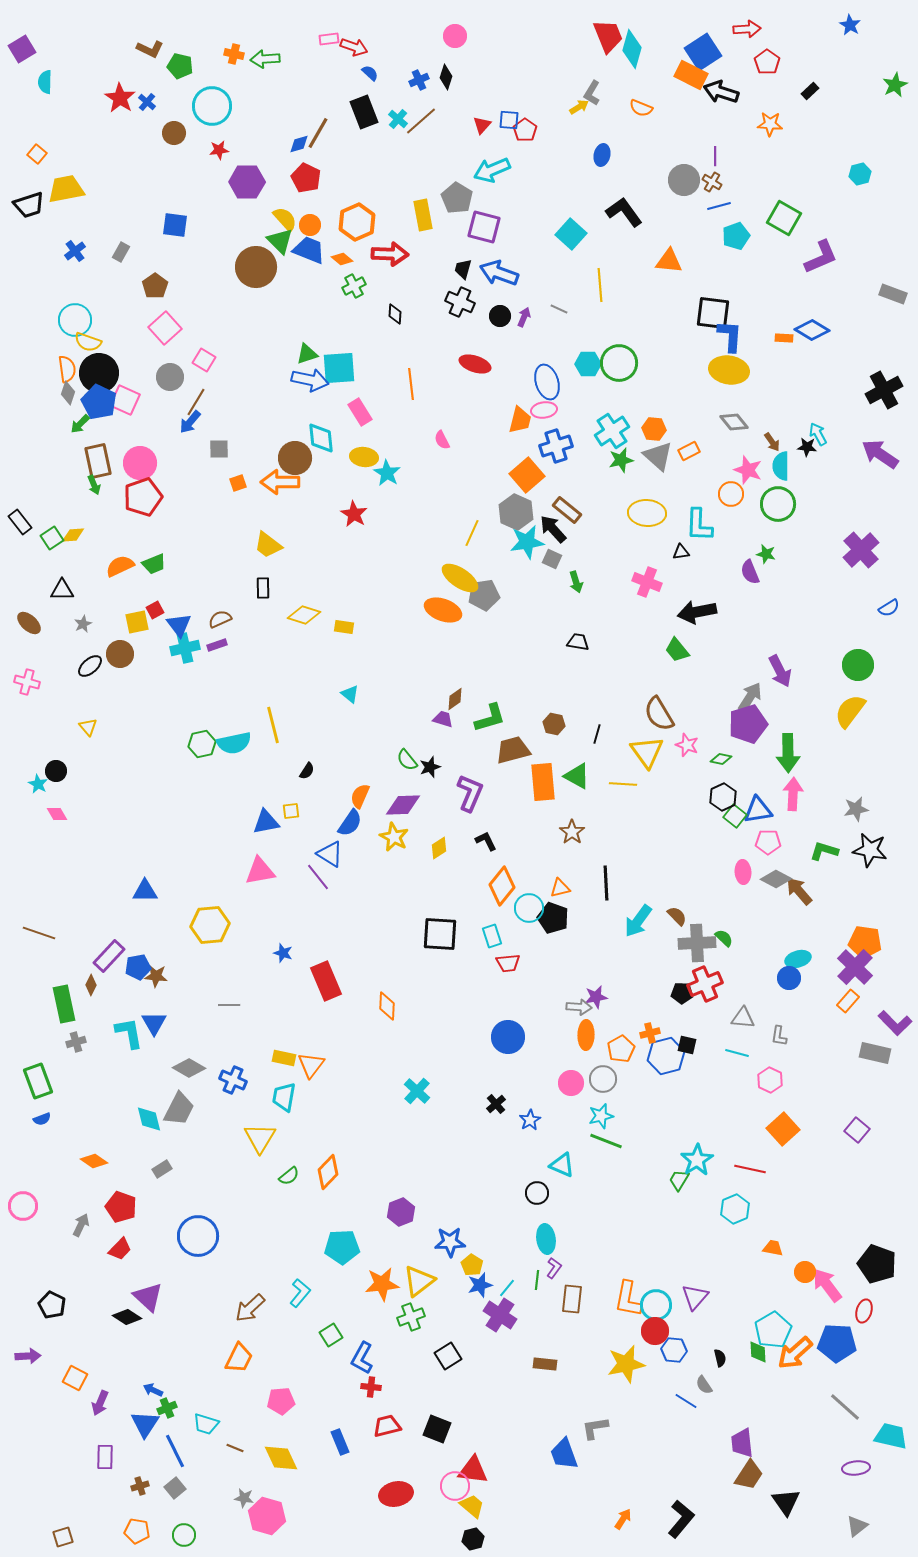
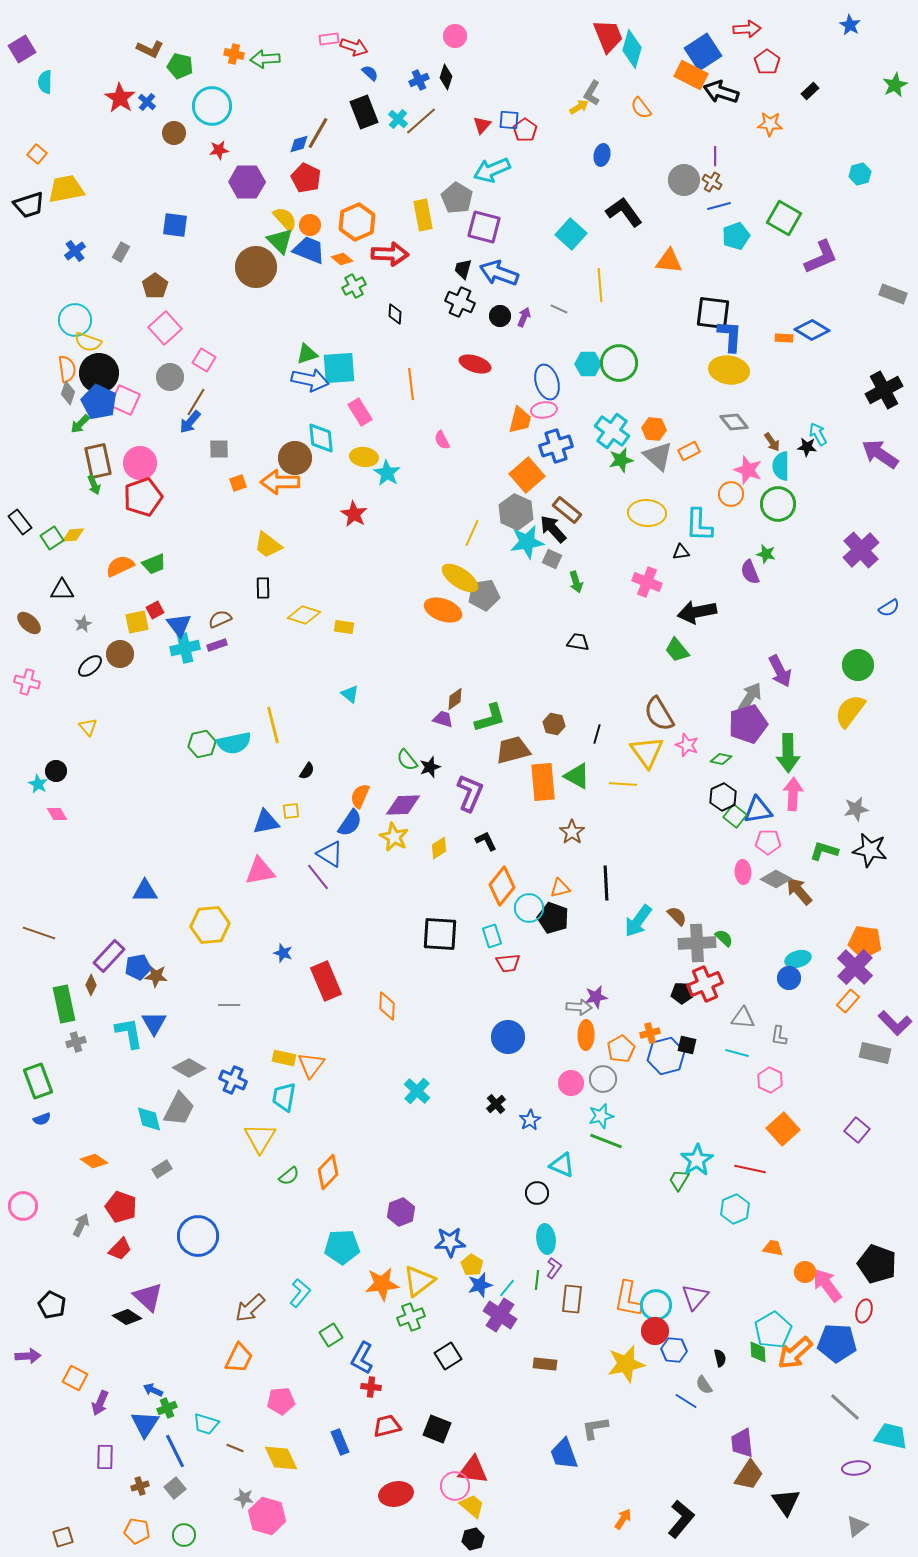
orange semicircle at (641, 108): rotated 30 degrees clockwise
cyan cross at (612, 431): rotated 20 degrees counterclockwise
